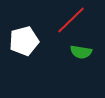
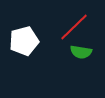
red line: moved 3 px right, 7 px down
